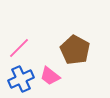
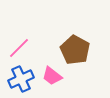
pink trapezoid: moved 2 px right
